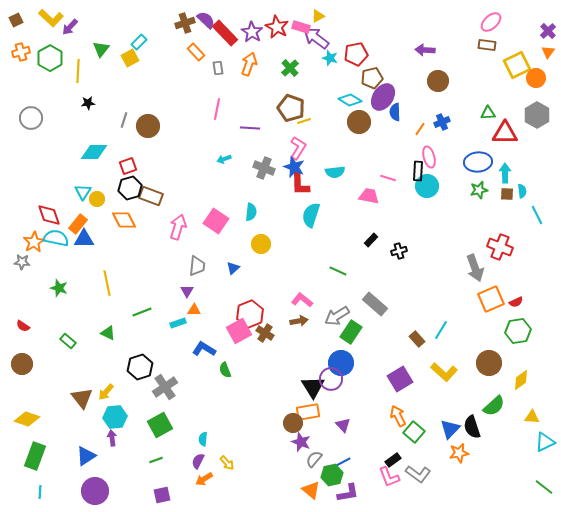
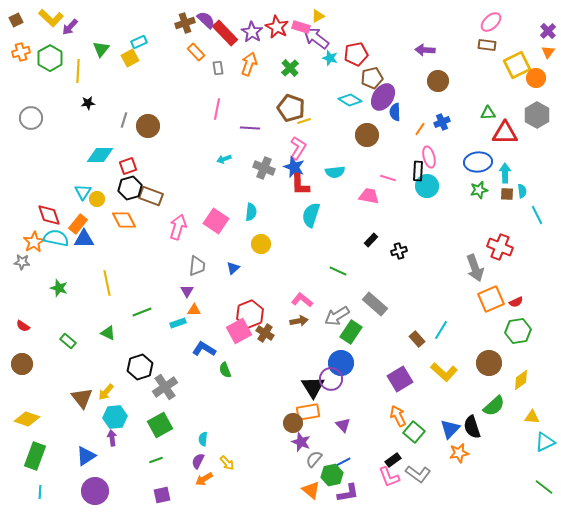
cyan rectangle at (139, 42): rotated 21 degrees clockwise
brown circle at (359, 122): moved 8 px right, 13 px down
cyan diamond at (94, 152): moved 6 px right, 3 px down
